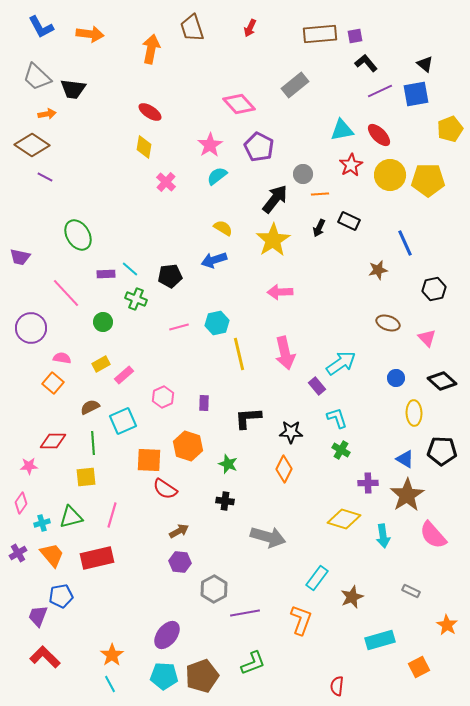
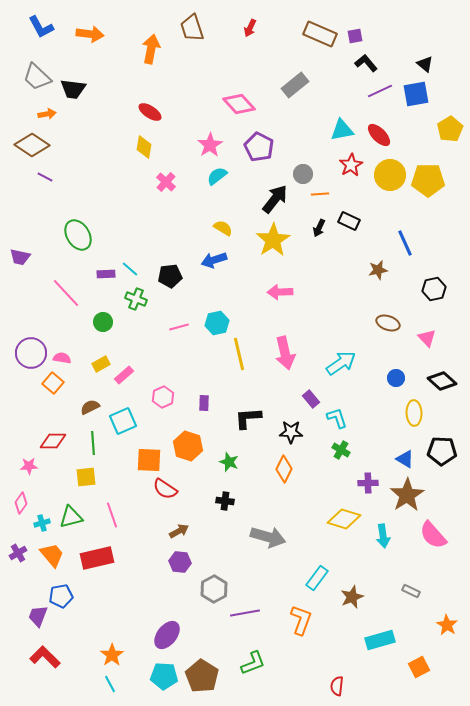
brown rectangle at (320, 34): rotated 28 degrees clockwise
yellow pentagon at (450, 129): rotated 10 degrees counterclockwise
purple circle at (31, 328): moved 25 px down
purple rectangle at (317, 386): moved 6 px left, 13 px down
green star at (228, 464): moved 1 px right, 2 px up
pink line at (112, 515): rotated 35 degrees counterclockwise
brown pentagon at (202, 676): rotated 20 degrees counterclockwise
